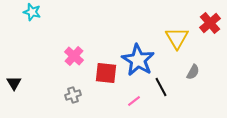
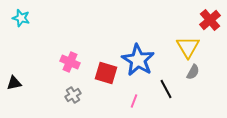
cyan star: moved 11 px left, 6 px down
red cross: moved 3 px up
yellow triangle: moved 11 px right, 9 px down
pink cross: moved 4 px left, 6 px down; rotated 18 degrees counterclockwise
red square: rotated 10 degrees clockwise
black triangle: rotated 49 degrees clockwise
black line: moved 5 px right, 2 px down
gray cross: rotated 14 degrees counterclockwise
pink line: rotated 32 degrees counterclockwise
